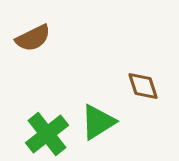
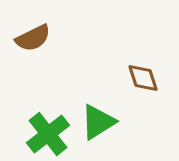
brown diamond: moved 8 px up
green cross: moved 1 px right
